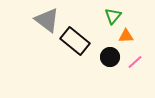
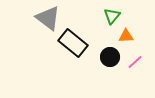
green triangle: moved 1 px left
gray triangle: moved 1 px right, 2 px up
black rectangle: moved 2 px left, 2 px down
